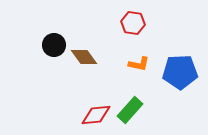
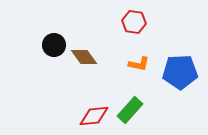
red hexagon: moved 1 px right, 1 px up
red diamond: moved 2 px left, 1 px down
